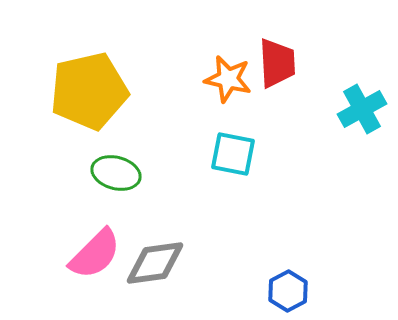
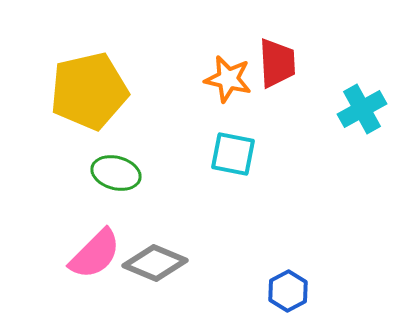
gray diamond: rotated 30 degrees clockwise
